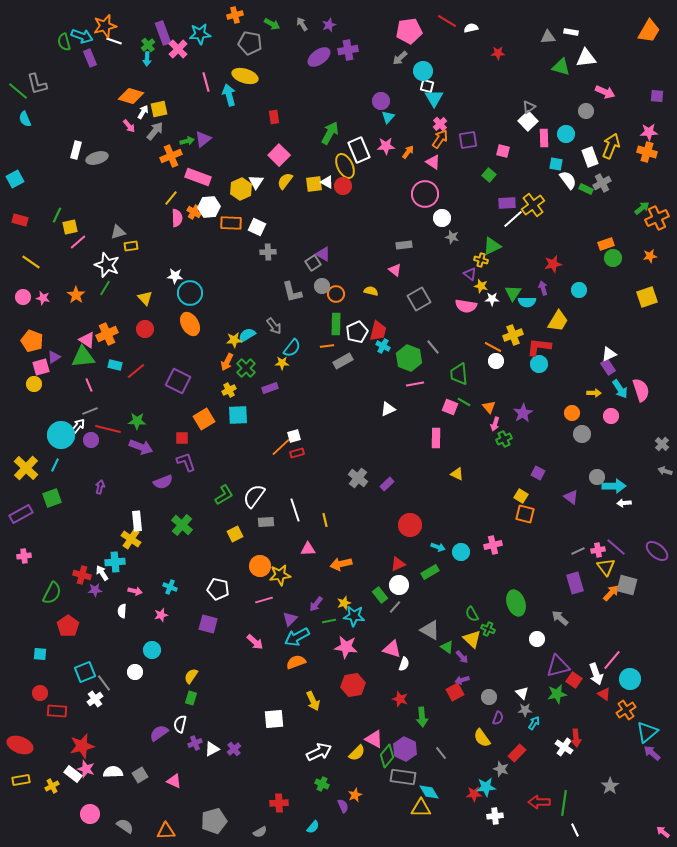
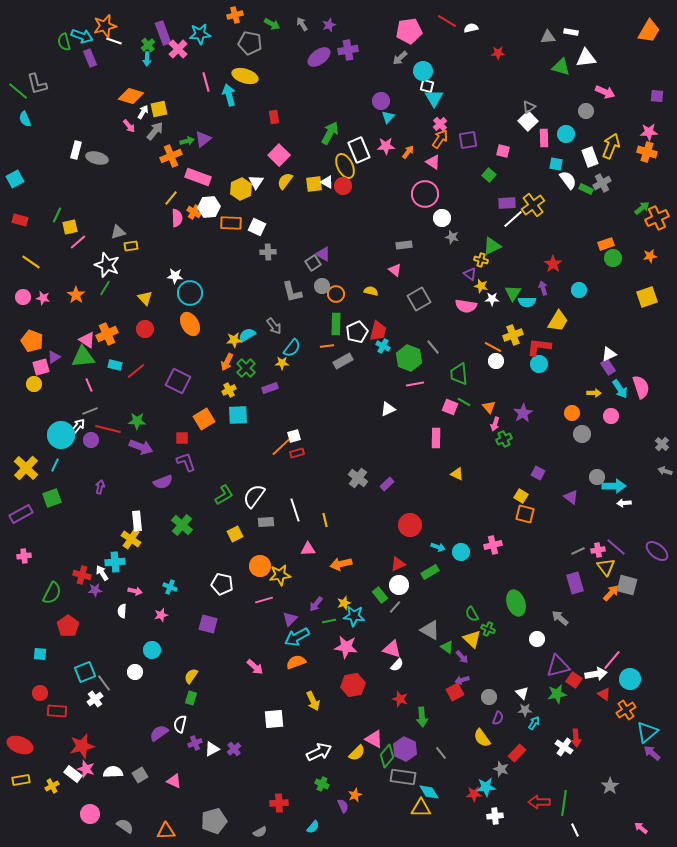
gray ellipse at (97, 158): rotated 30 degrees clockwise
red star at (553, 264): rotated 24 degrees counterclockwise
pink semicircle at (641, 390): moved 3 px up
white pentagon at (218, 589): moved 4 px right, 5 px up
pink arrow at (255, 642): moved 25 px down
white semicircle at (404, 664): moved 7 px left, 1 px down; rotated 24 degrees clockwise
white arrow at (596, 674): rotated 80 degrees counterclockwise
pink arrow at (663, 832): moved 22 px left, 4 px up
